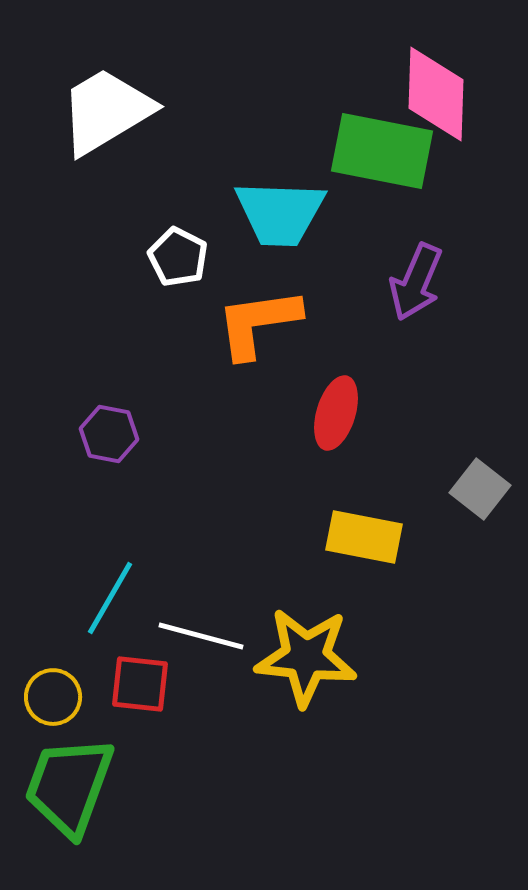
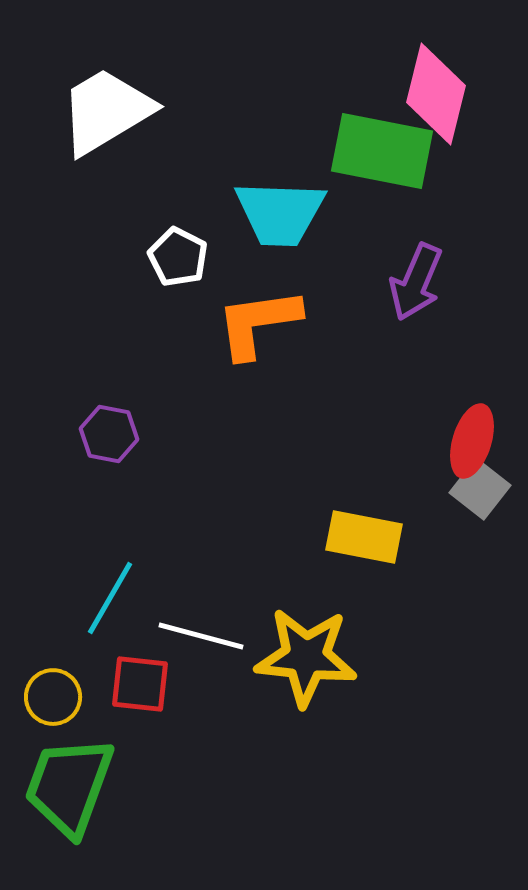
pink diamond: rotated 12 degrees clockwise
red ellipse: moved 136 px right, 28 px down
